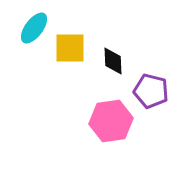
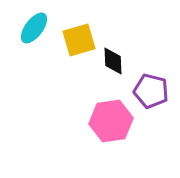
yellow square: moved 9 px right, 8 px up; rotated 16 degrees counterclockwise
